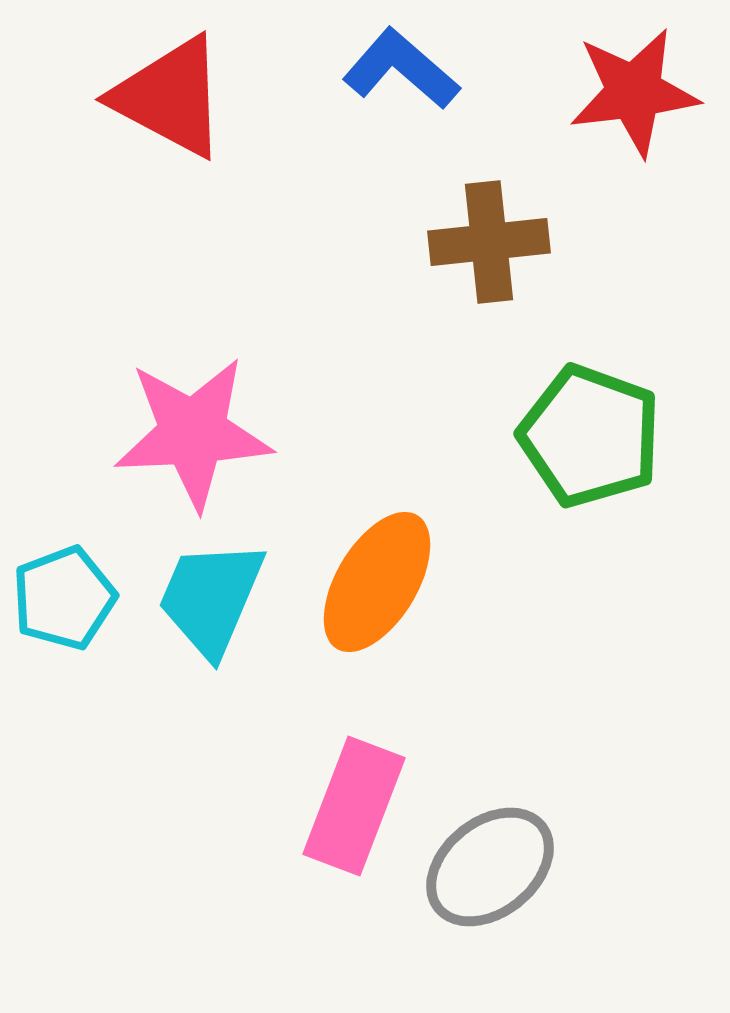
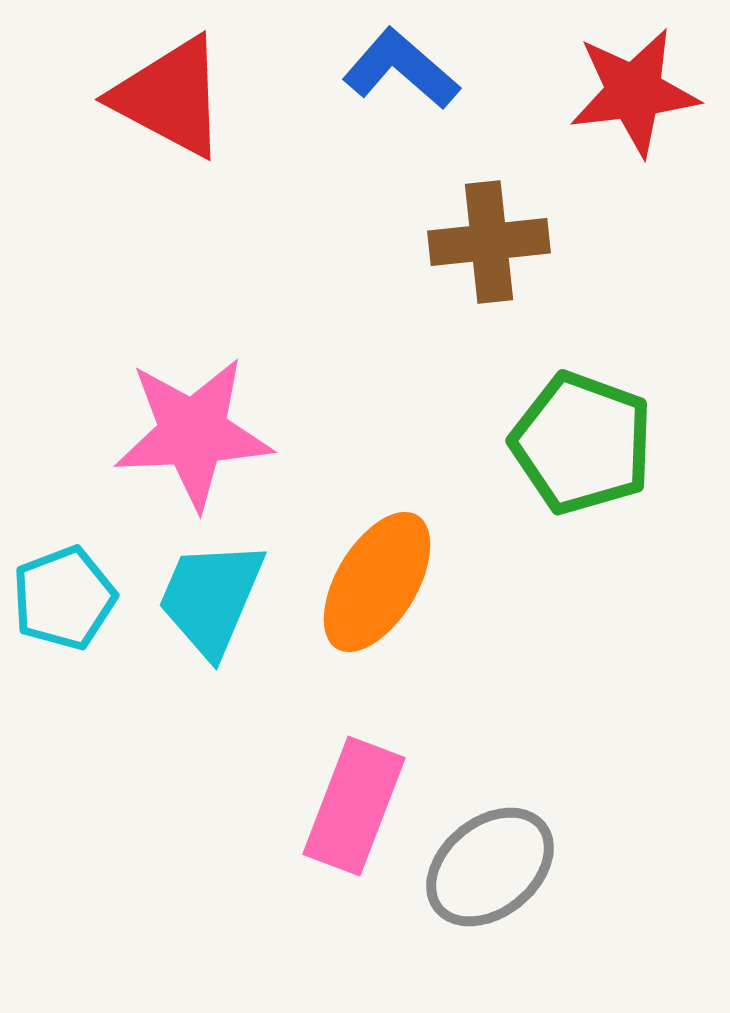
green pentagon: moved 8 px left, 7 px down
